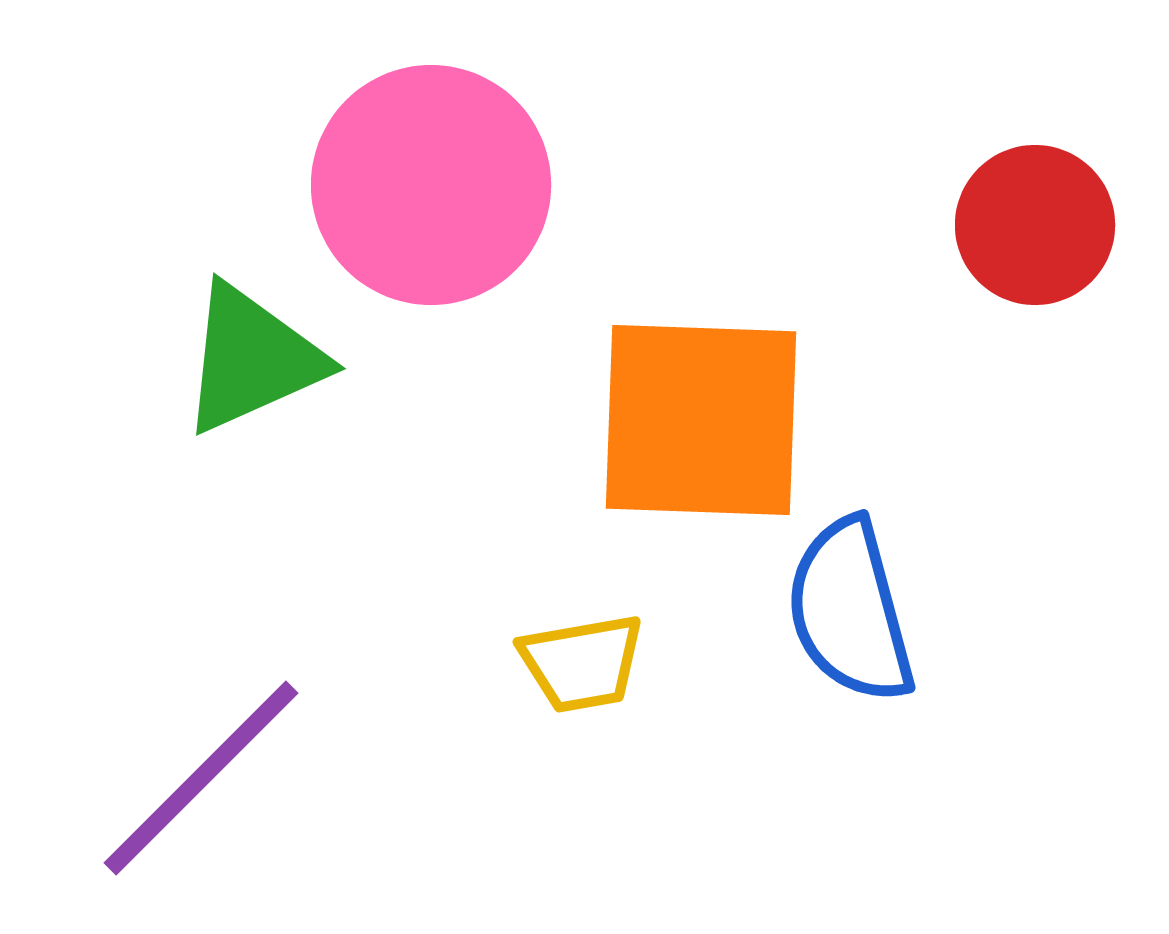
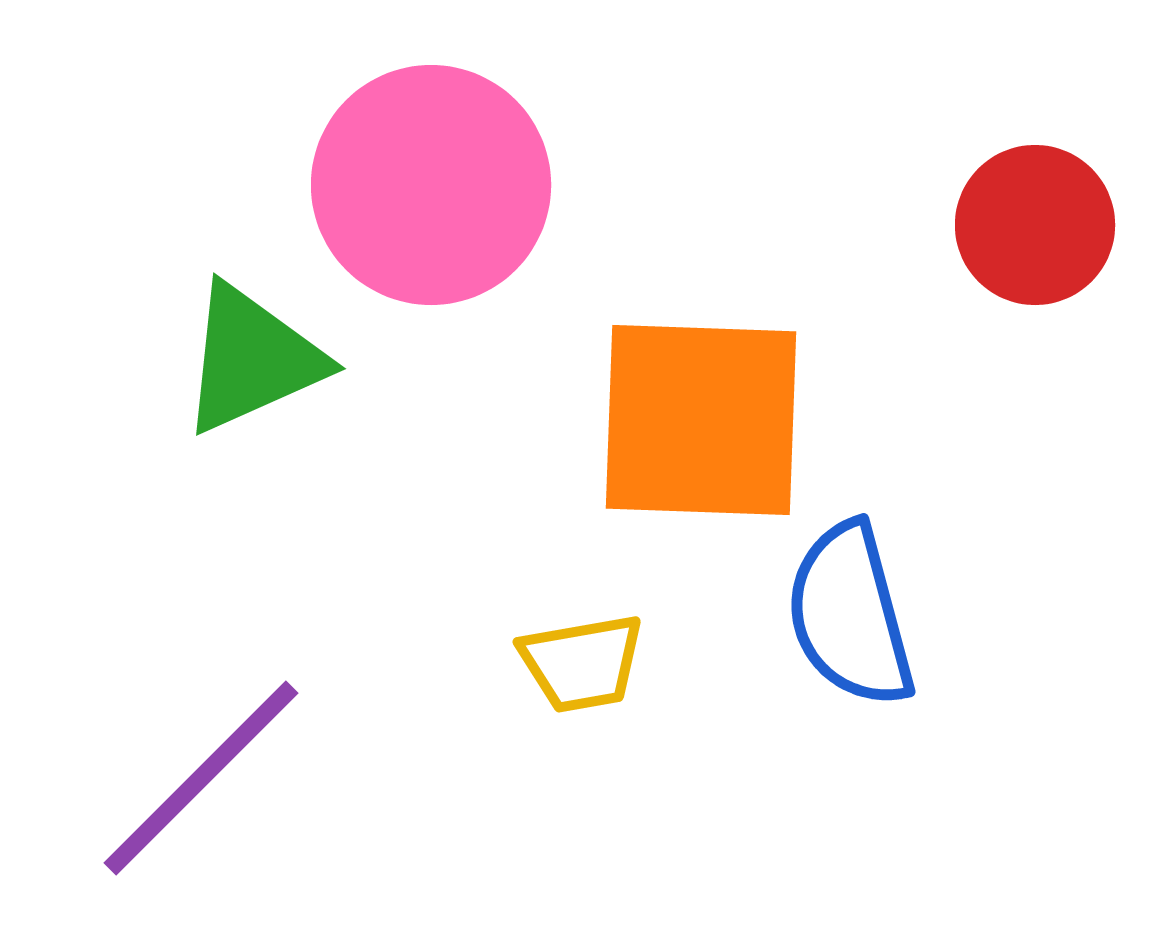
blue semicircle: moved 4 px down
